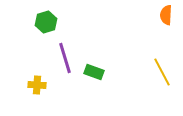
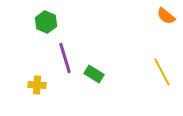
orange semicircle: moved 1 px down; rotated 54 degrees counterclockwise
green hexagon: rotated 20 degrees counterclockwise
green rectangle: moved 2 px down; rotated 12 degrees clockwise
